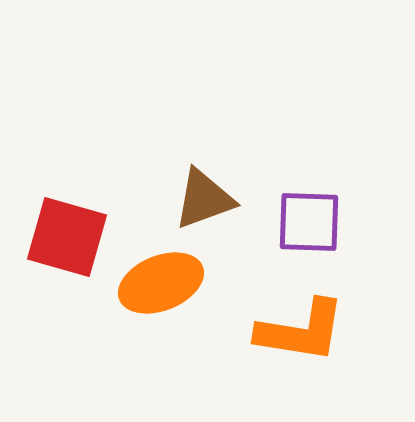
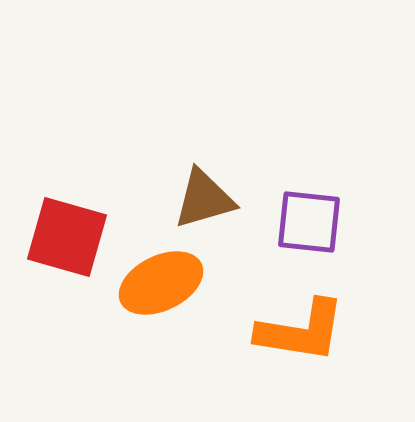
brown triangle: rotated 4 degrees clockwise
purple square: rotated 4 degrees clockwise
orange ellipse: rotated 4 degrees counterclockwise
